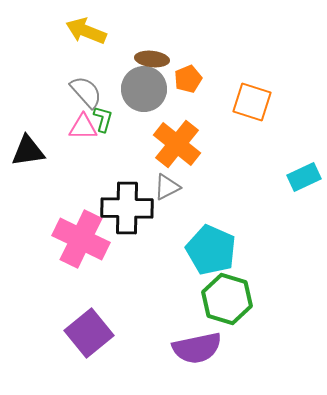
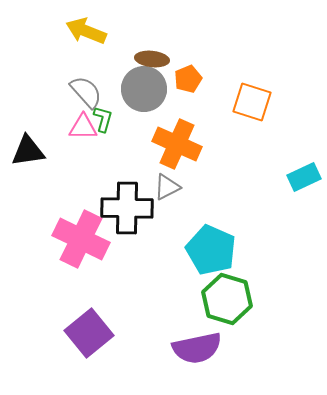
orange cross: rotated 15 degrees counterclockwise
